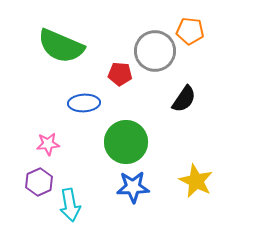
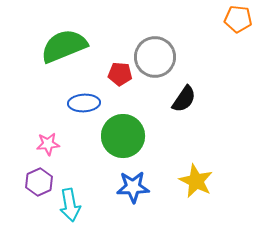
orange pentagon: moved 48 px right, 12 px up
green semicircle: moved 3 px right; rotated 135 degrees clockwise
gray circle: moved 6 px down
green circle: moved 3 px left, 6 px up
